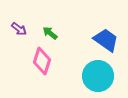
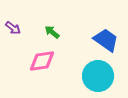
purple arrow: moved 6 px left, 1 px up
green arrow: moved 2 px right, 1 px up
pink diamond: rotated 64 degrees clockwise
